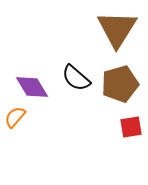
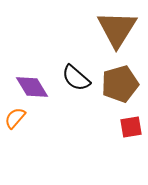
orange semicircle: moved 1 px down
